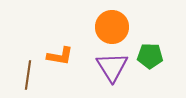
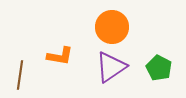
green pentagon: moved 9 px right, 12 px down; rotated 25 degrees clockwise
purple triangle: moved 1 px left; rotated 28 degrees clockwise
brown line: moved 8 px left
